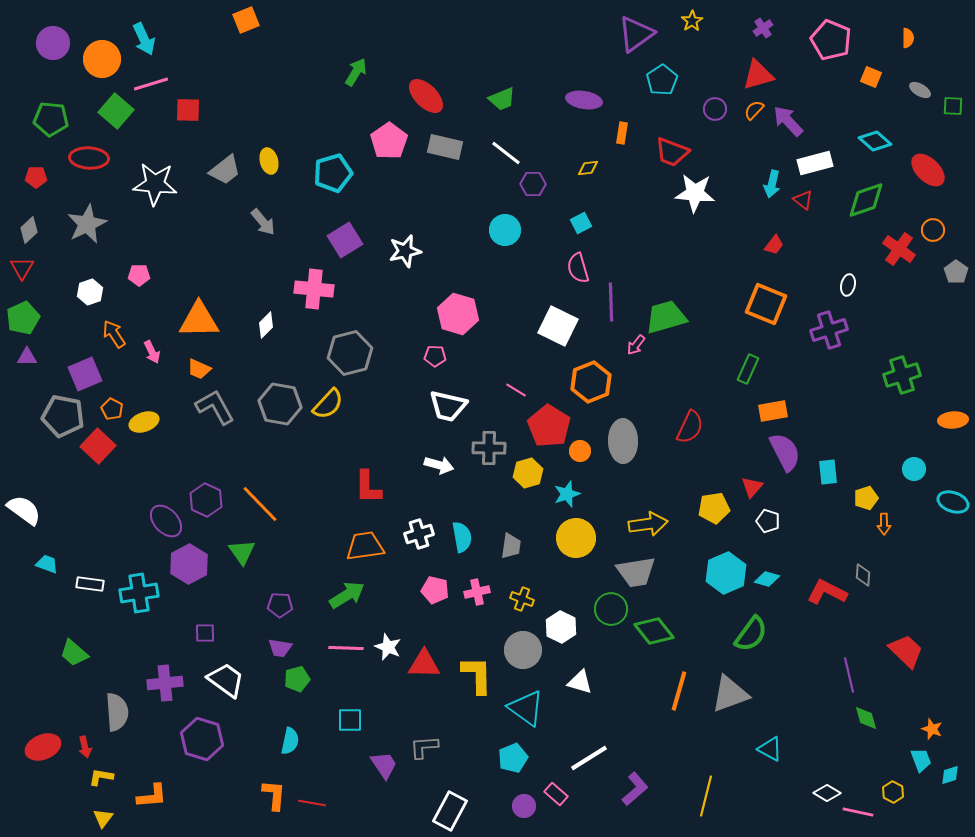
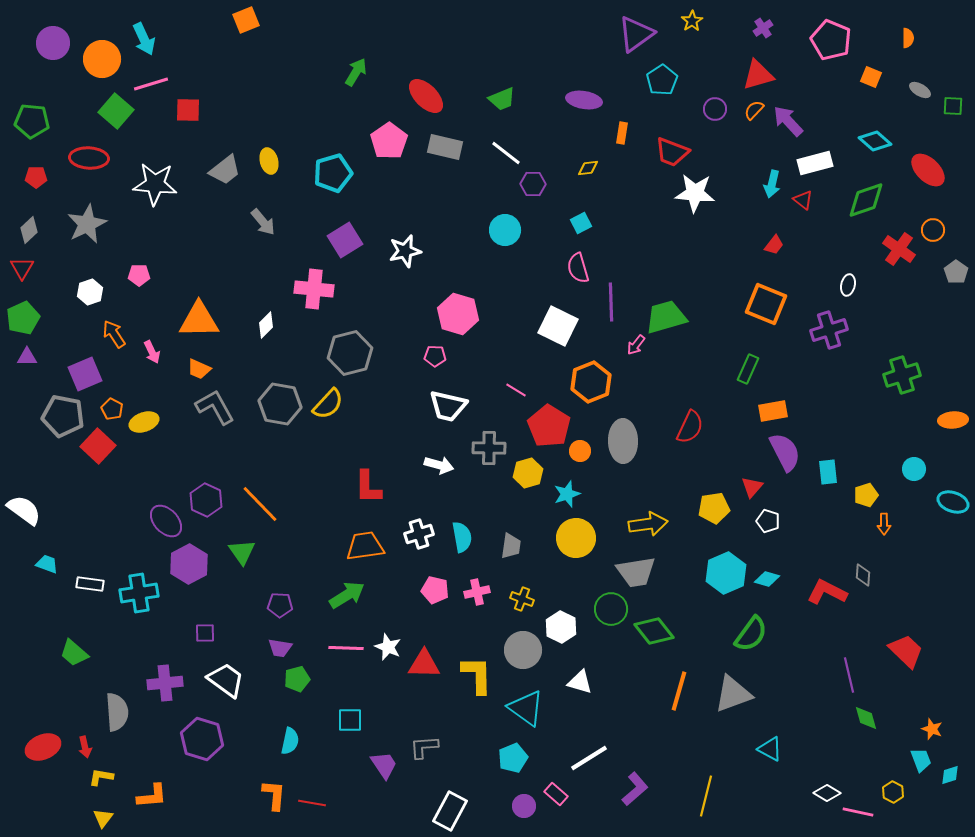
green pentagon at (51, 119): moved 19 px left, 2 px down
yellow pentagon at (866, 498): moved 3 px up
gray triangle at (730, 694): moved 3 px right
